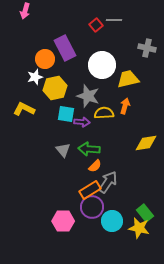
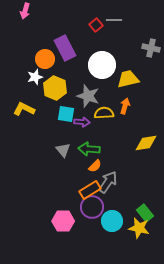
gray cross: moved 4 px right
yellow hexagon: rotated 25 degrees counterclockwise
